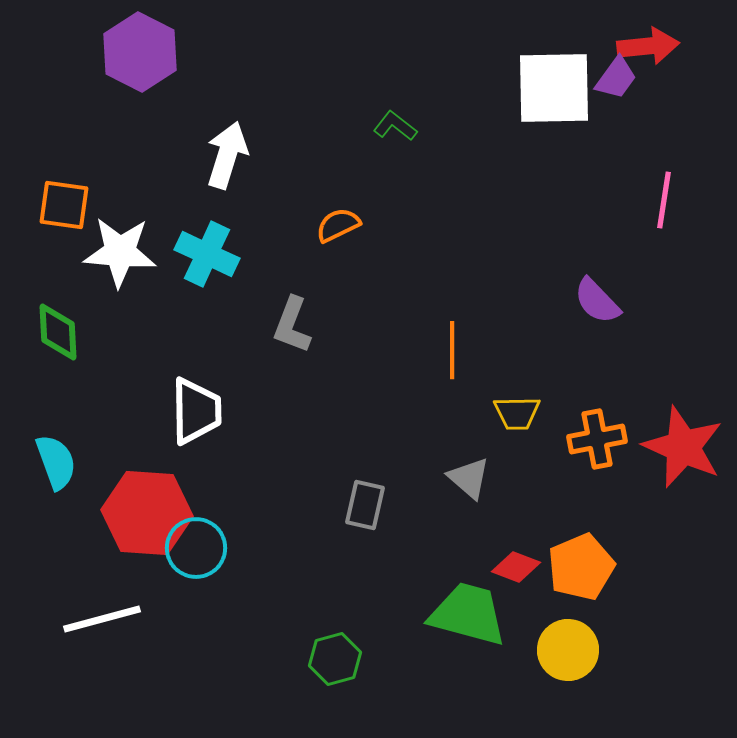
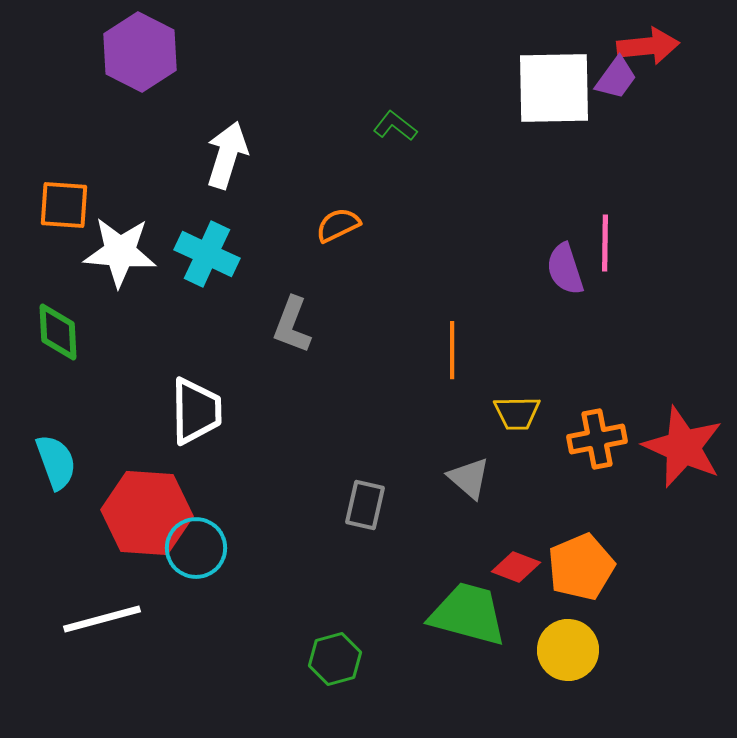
pink line: moved 59 px left, 43 px down; rotated 8 degrees counterclockwise
orange square: rotated 4 degrees counterclockwise
purple semicircle: moved 32 px left, 32 px up; rotated 26 degrees clockwise
